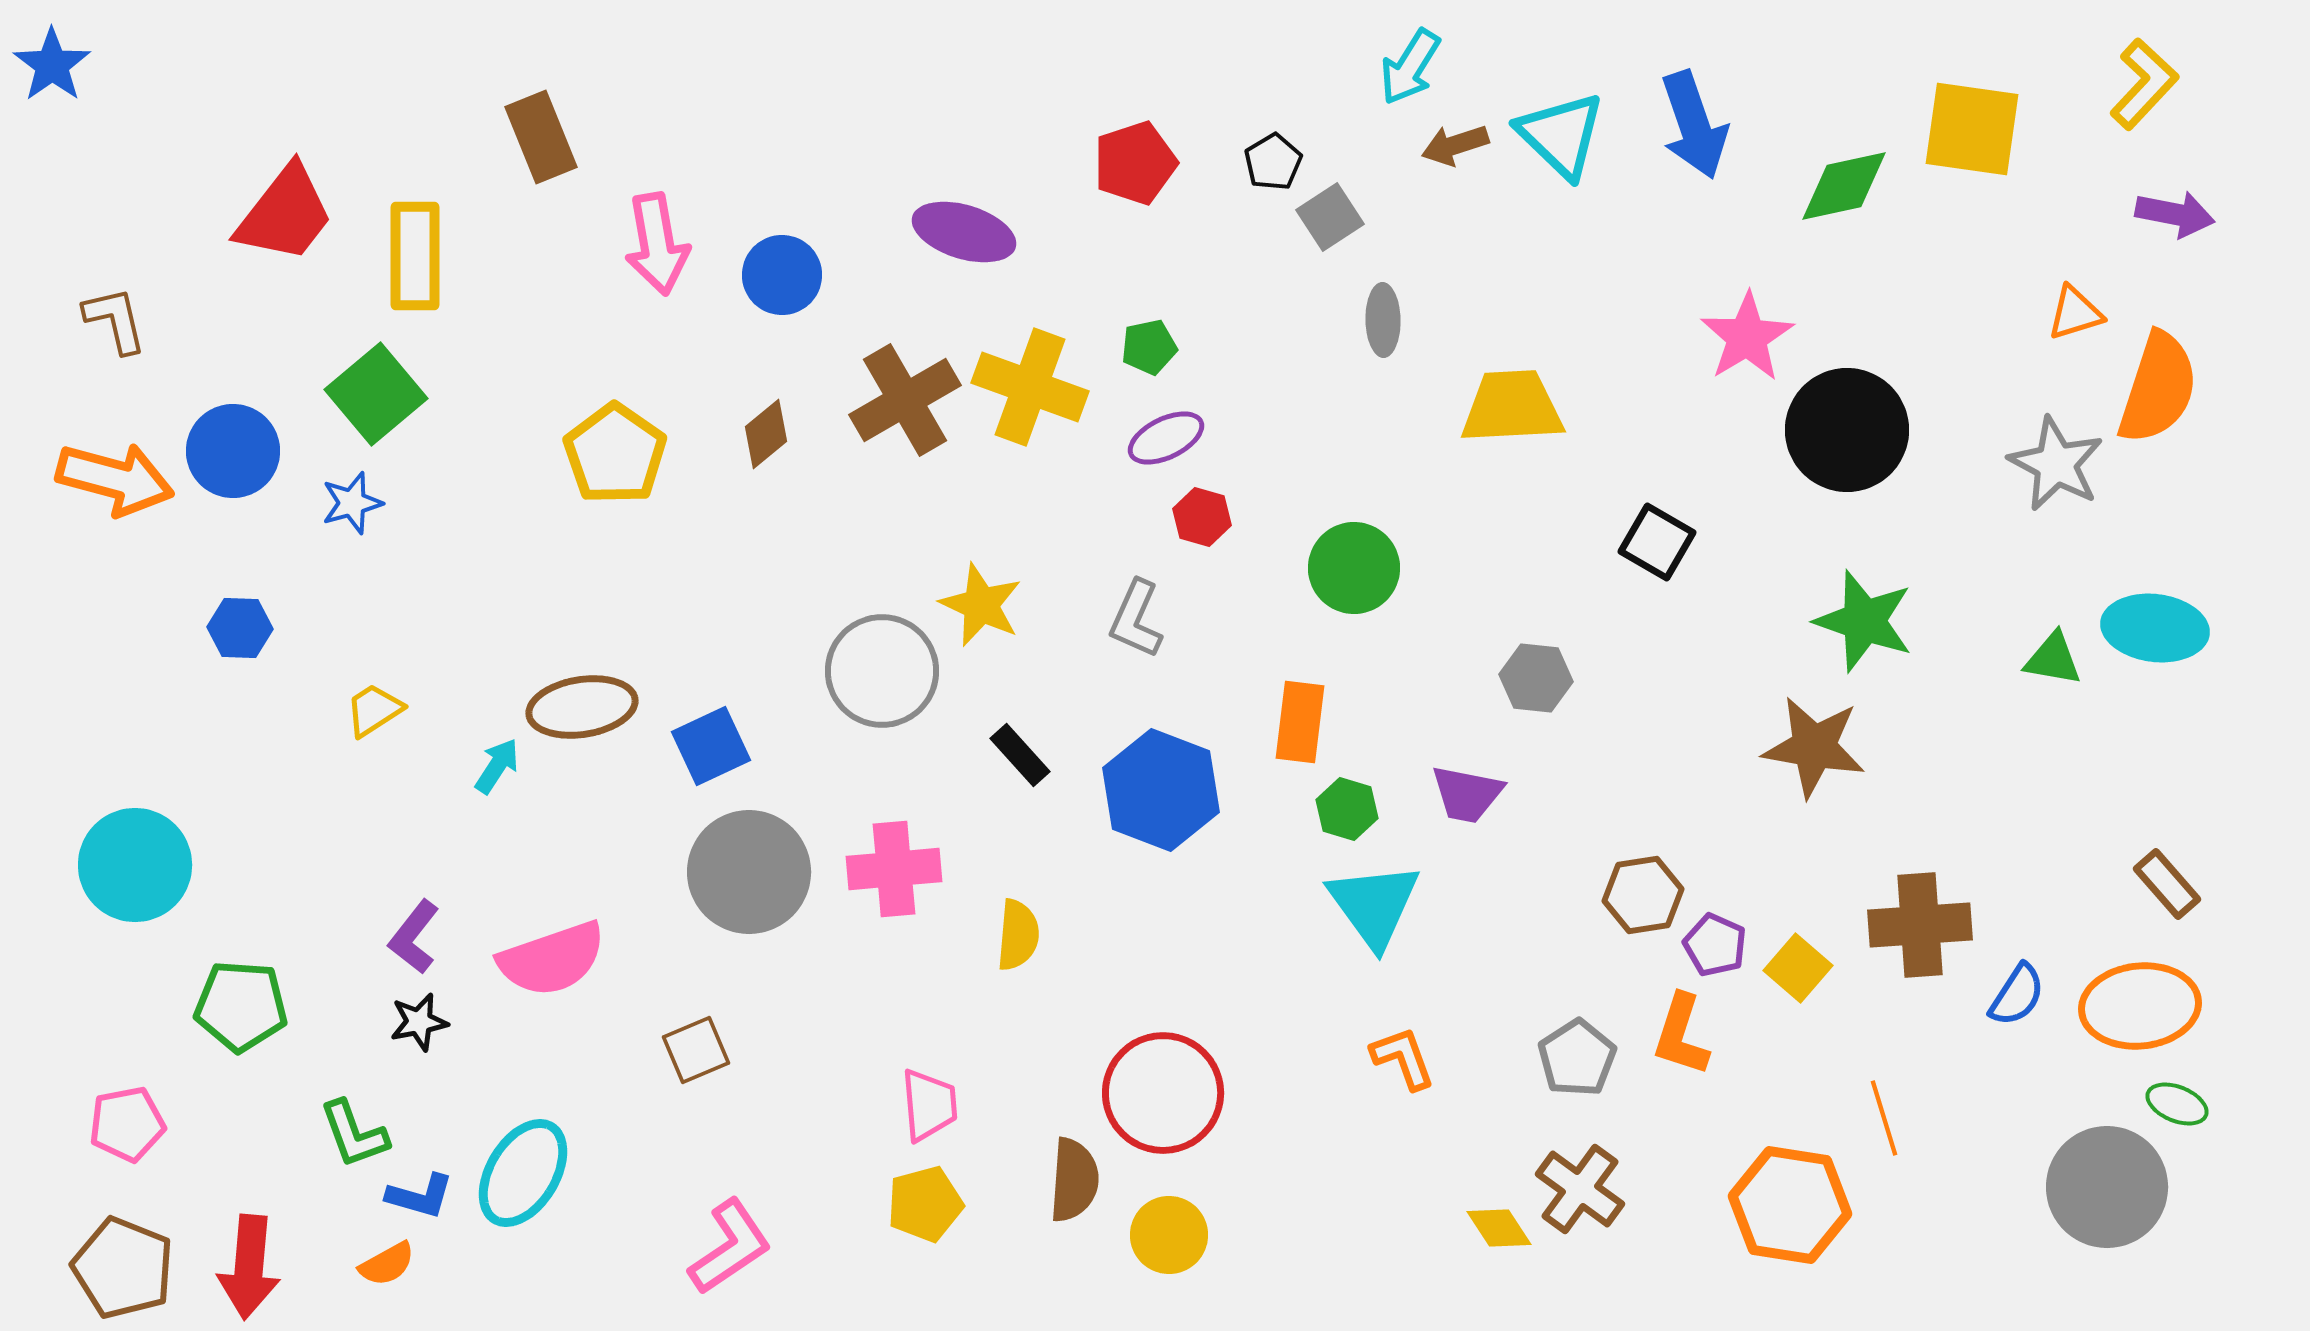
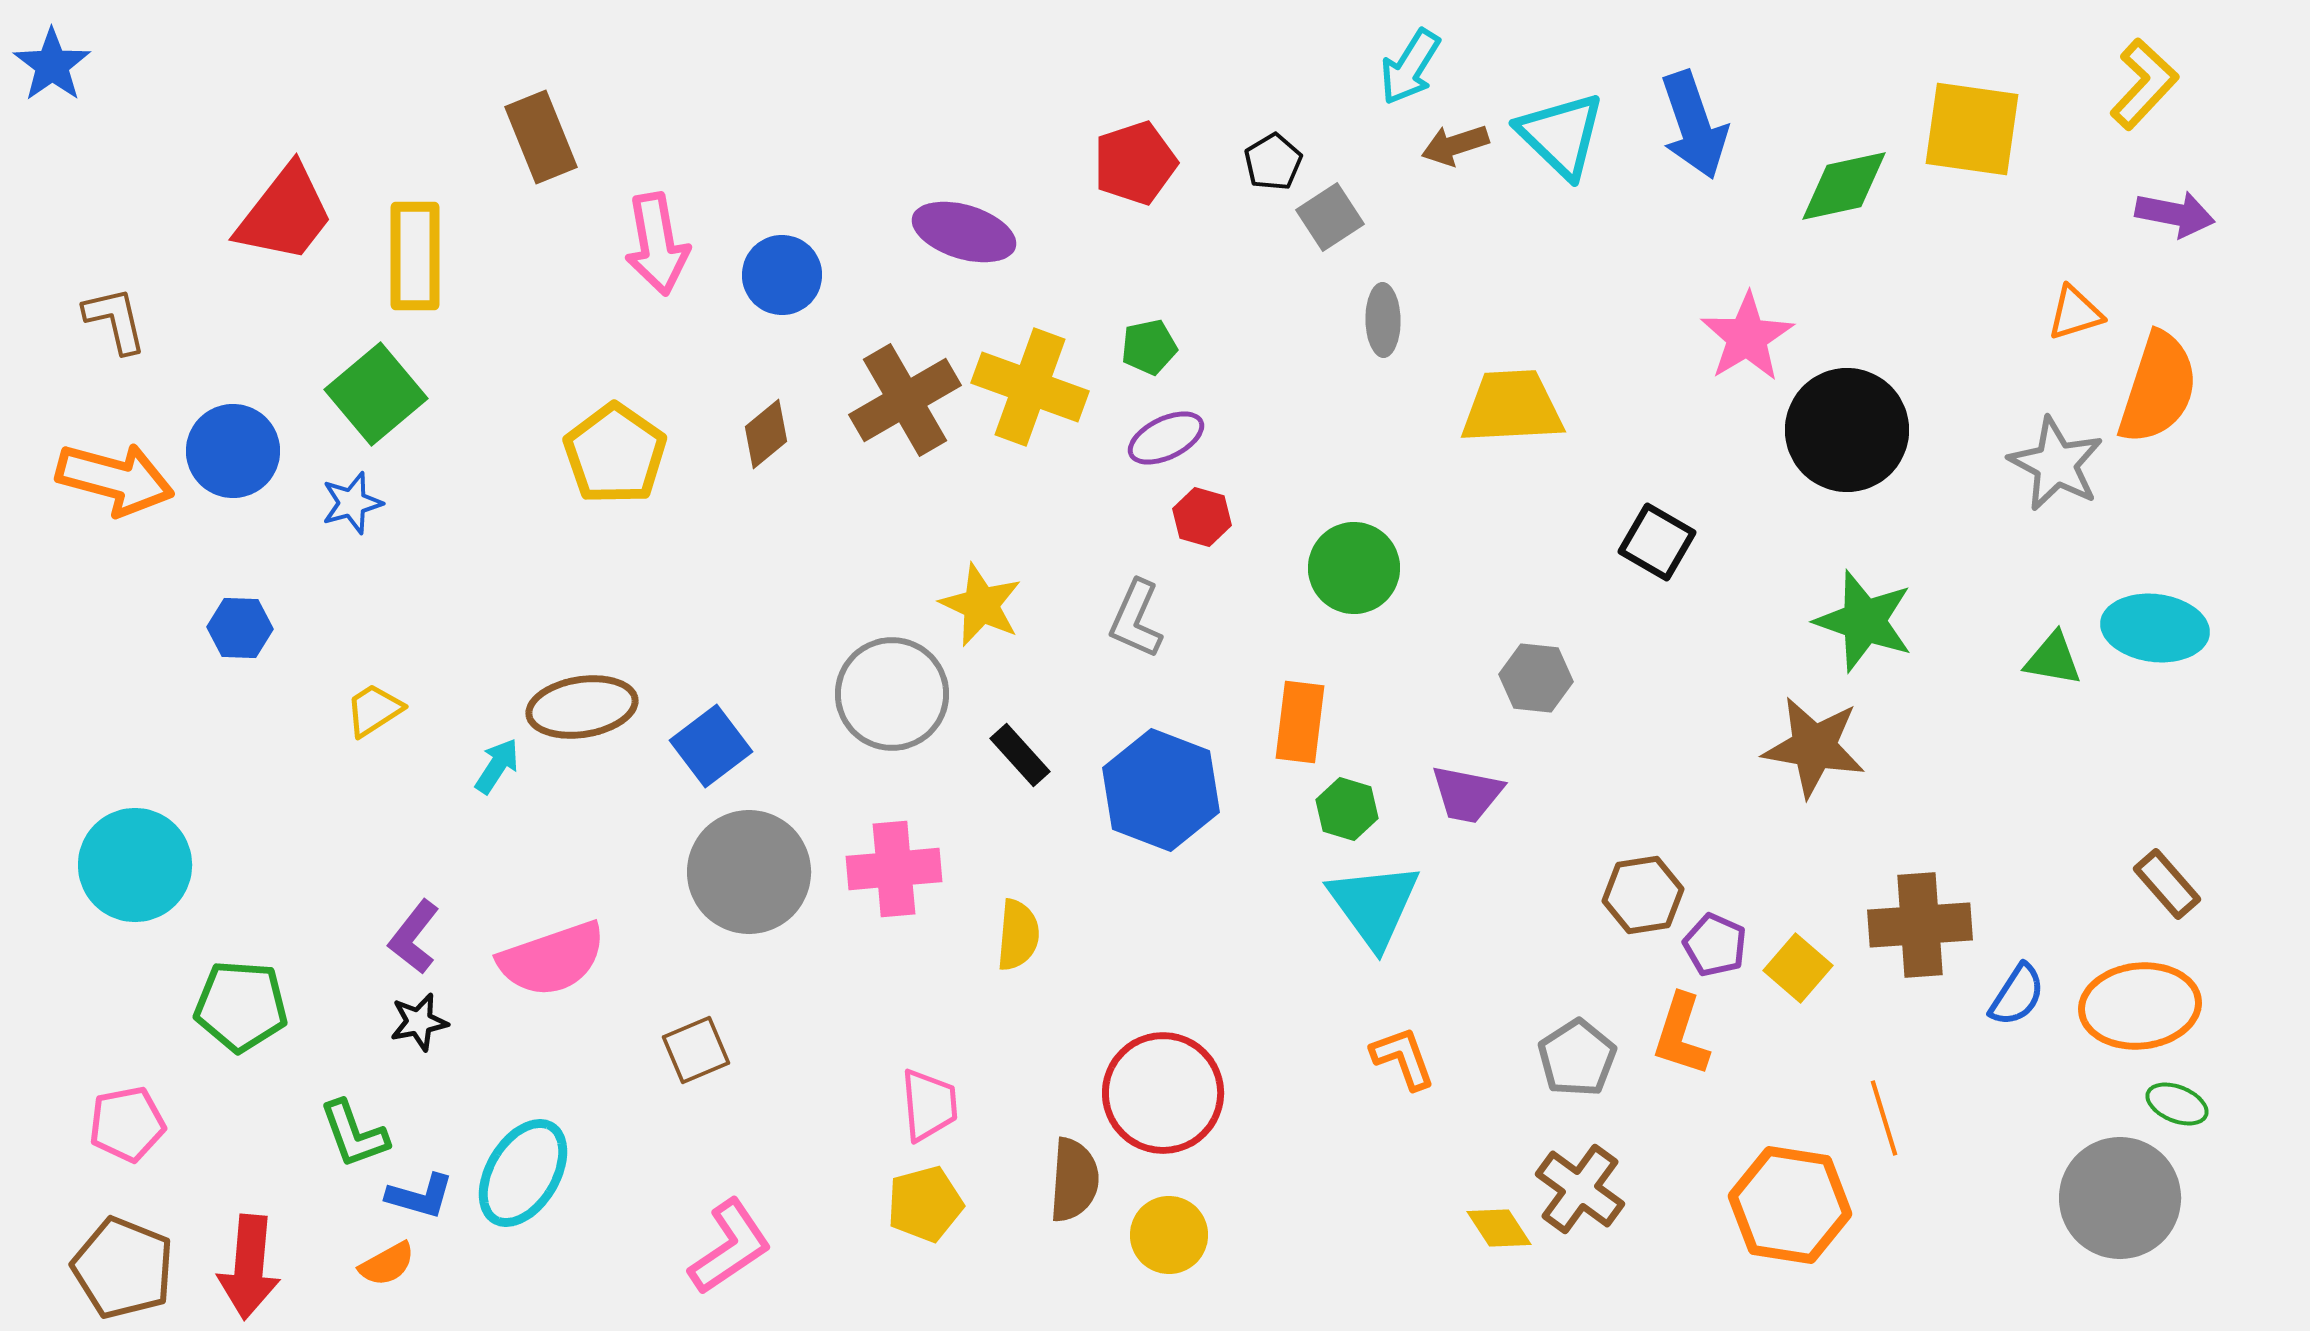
gray circle at (882, 671): moved 10 px right, 23 px down
blue square at (711, 746): rotated 12 degrees counterclockwise
gray circle at (2107, 1187): moved 13 px right, 11 px down
